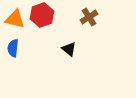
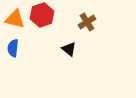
brown cross: moved 2 px left, 5 px down
